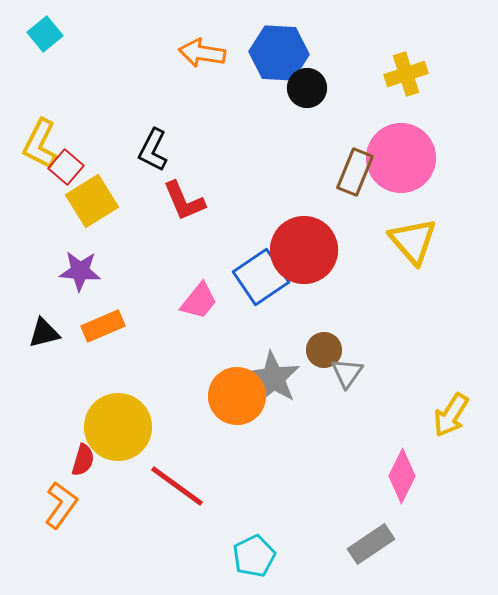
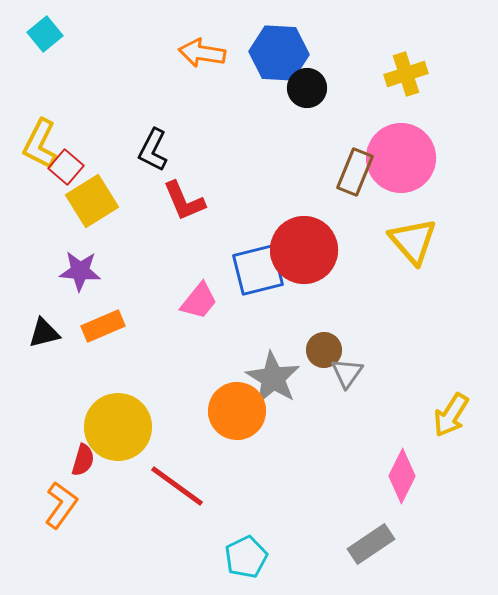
blue square: moved 3 px left, 7 px up; rotated 20 degrees clockwise
orange circle: moved 15 px down
cyan pentagon: moved 8 px left, 1 px down
